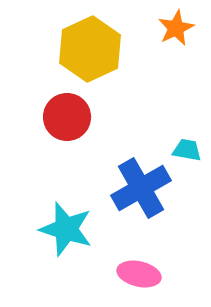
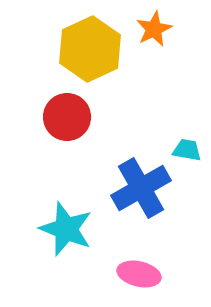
orange star: moved 22 px left, 1 px down
cyan star: rotated 4 degrees clockwise
